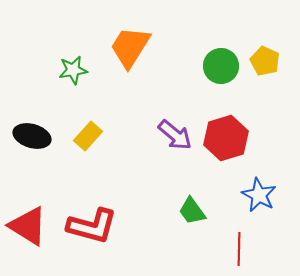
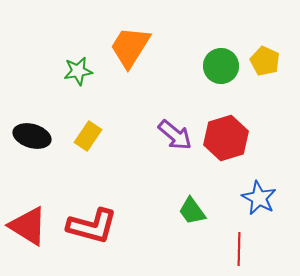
green star: moved 5 px right, 1 px down
yellow rectangle: rotated 8 degrees counterclockwise
blue star: moved 3 px down
